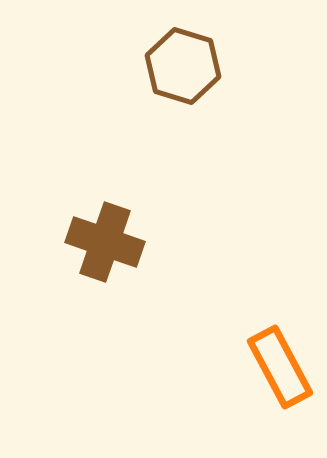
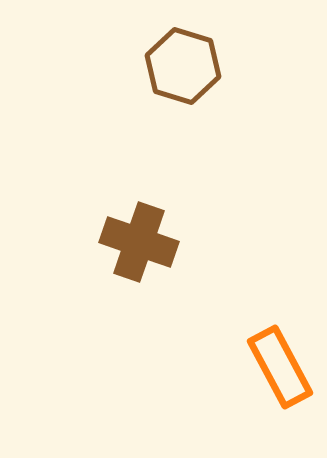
brown cross: moved 34 px right
